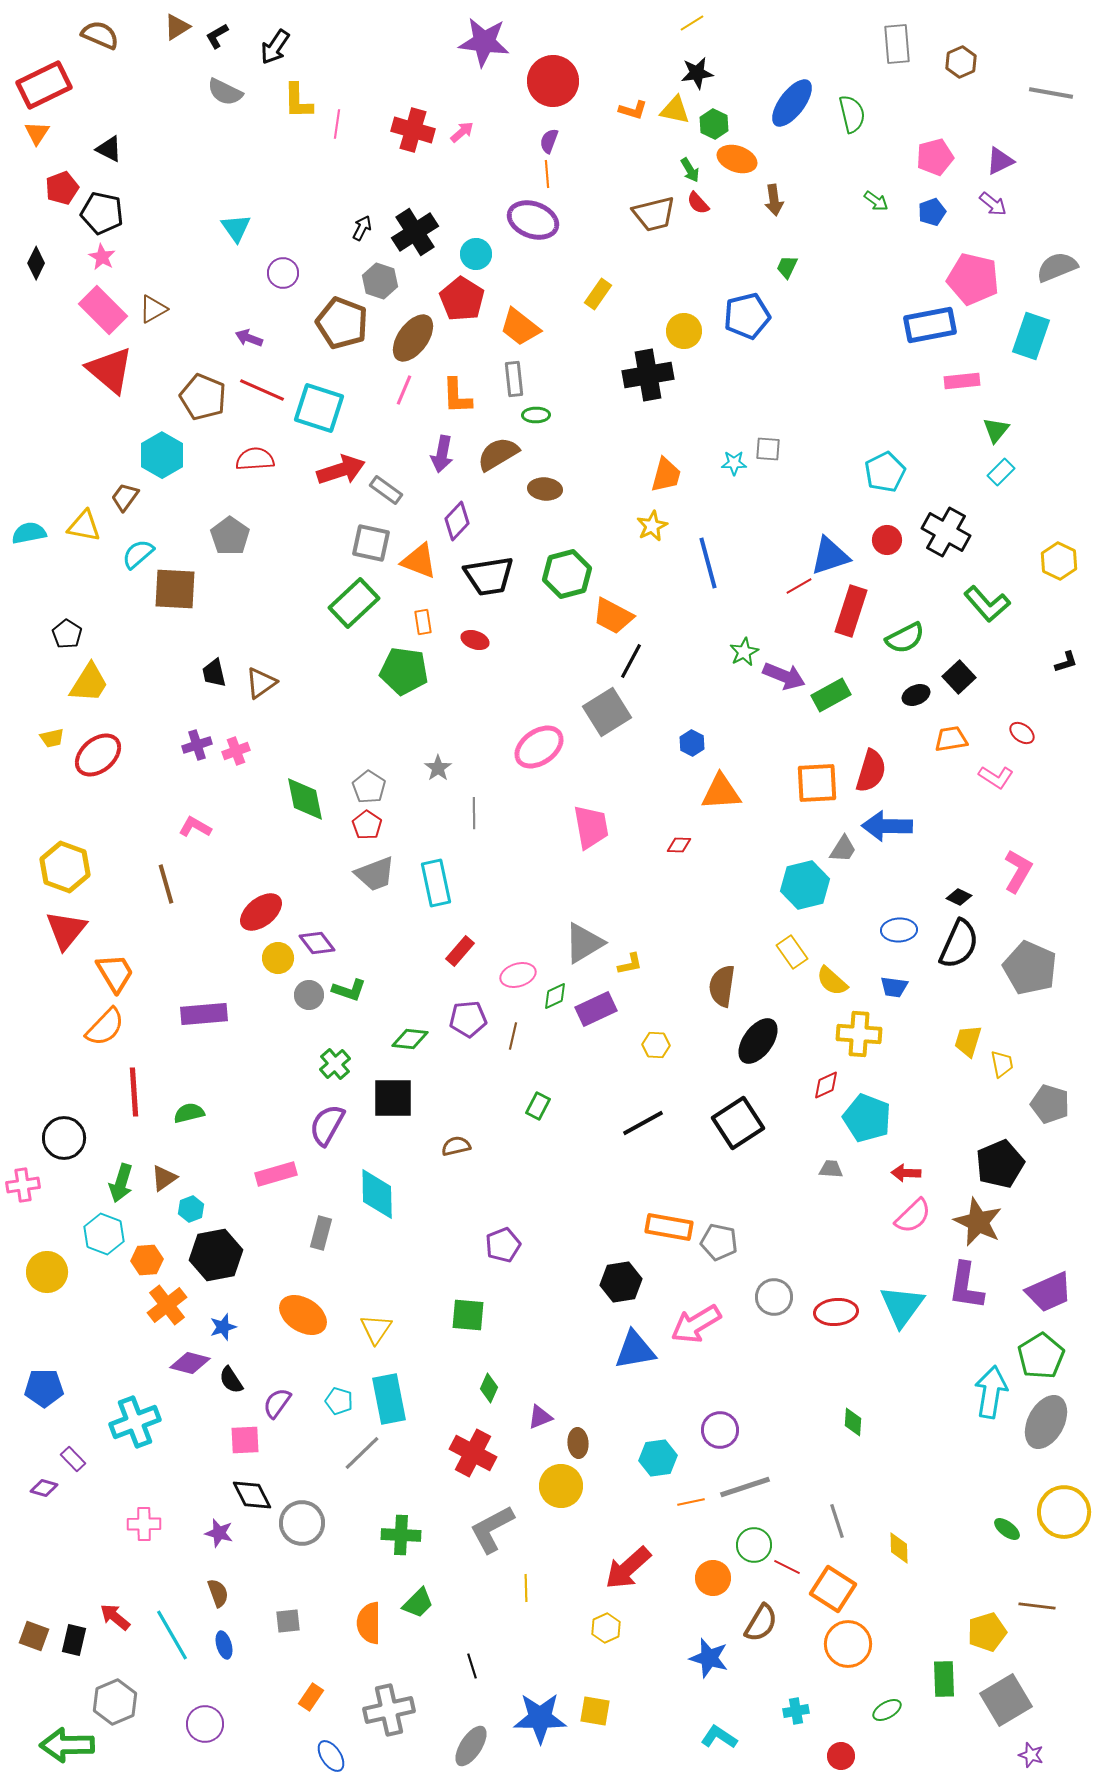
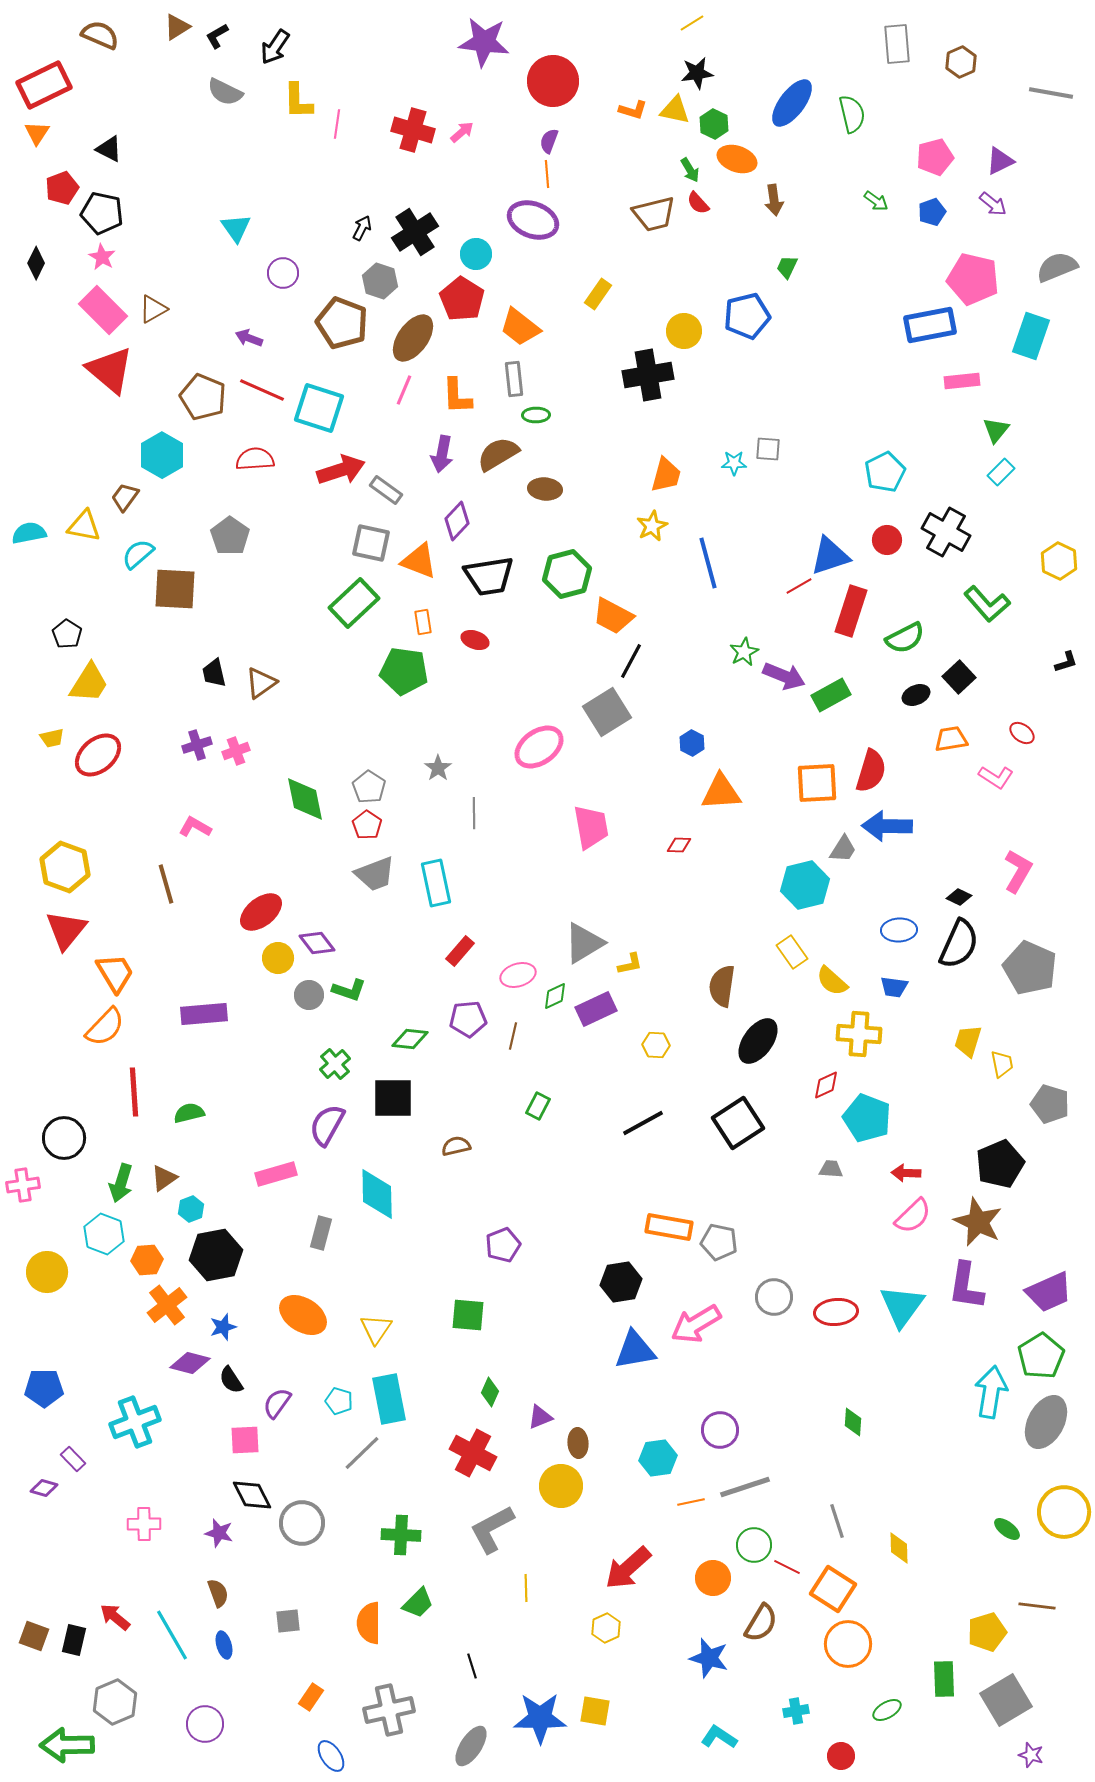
green diamond at (489, 1388): moved 1 px right, 4 px down
